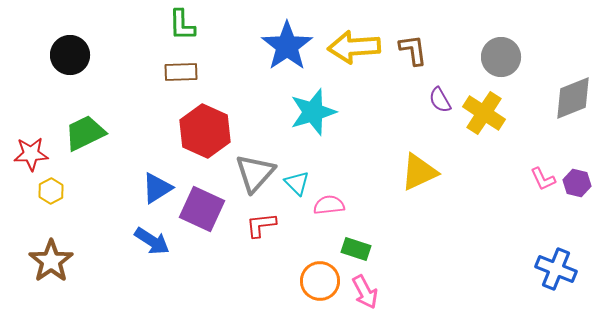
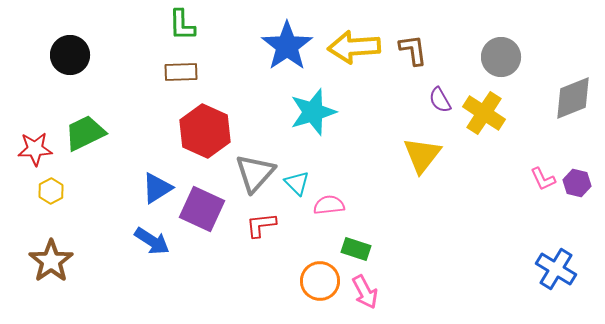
red star: moved 4 px right, 5 px up
yellow triangle: moved 3 px right, 17 px up; rotated 27 degrees counterclockwise
blue cross: rotated 9 degrees clockwise
